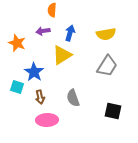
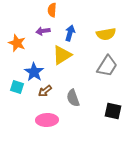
brown arrow: moved 5 px right, 6 px up; rotated 64 degrees clockwise
